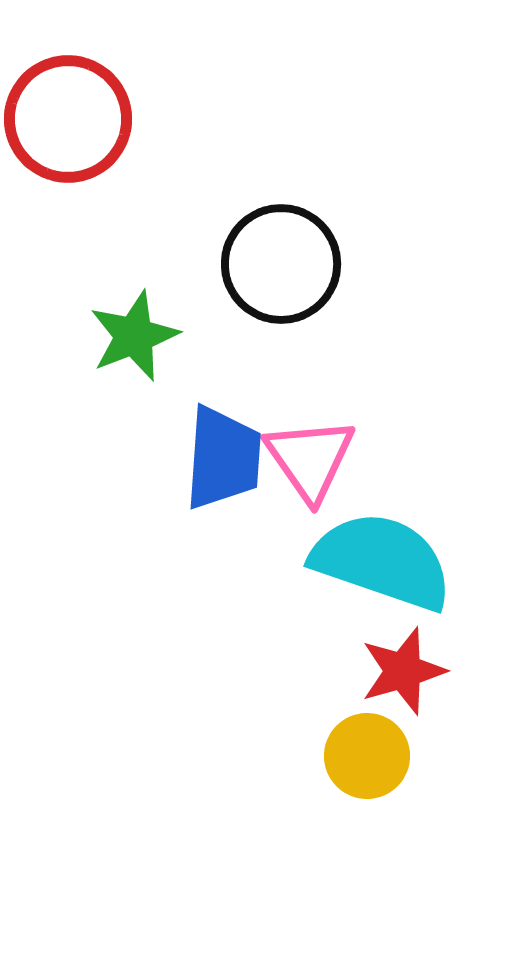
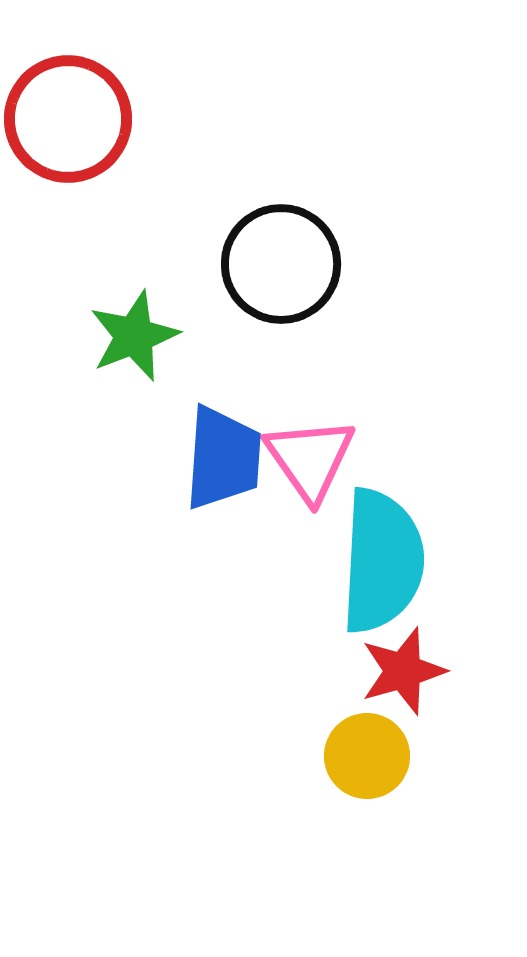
cyan semicircle: rotated 74 degrees clockwise
